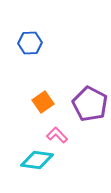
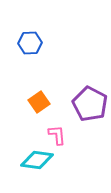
orange square: moved 4 px left
pink L-shape: rotated 40 degrees clockwise
